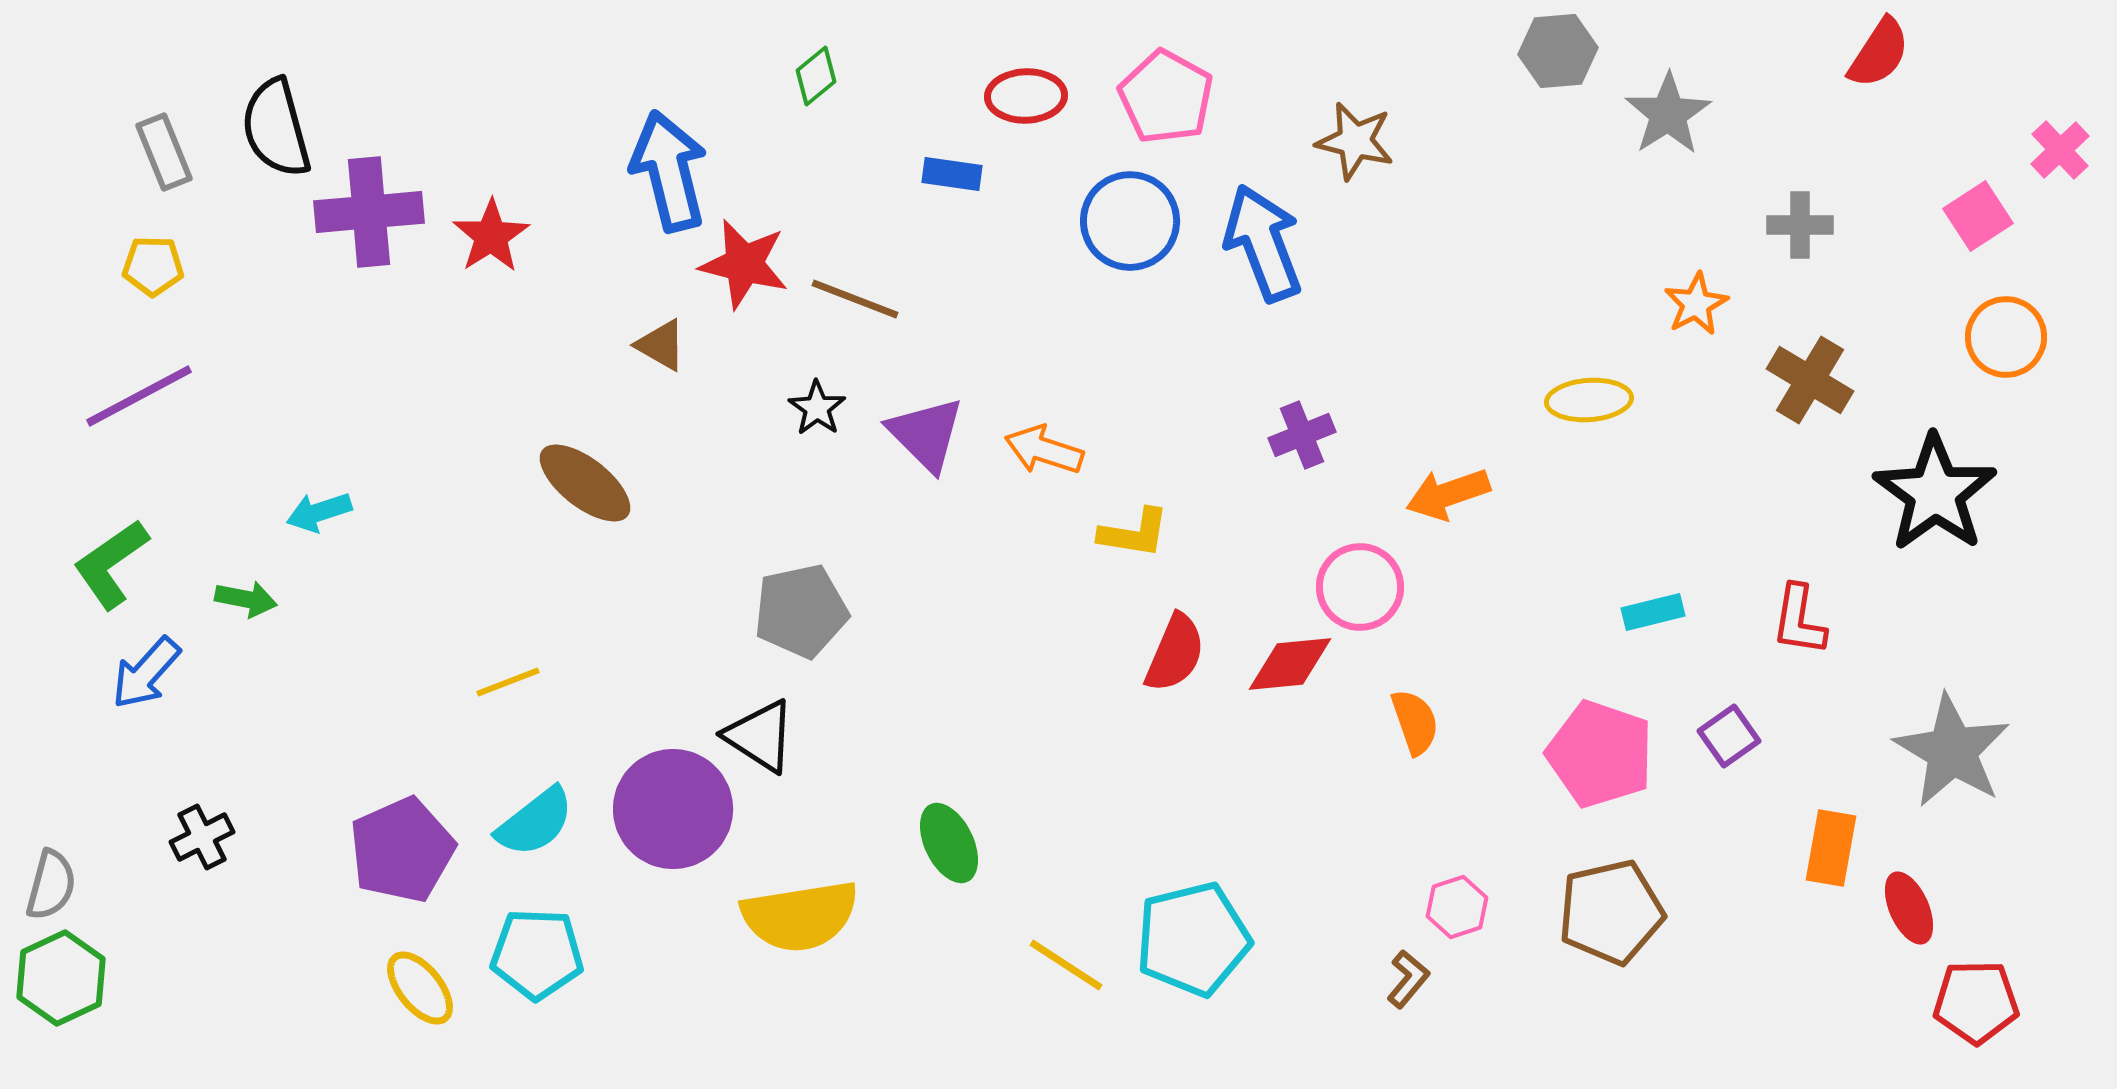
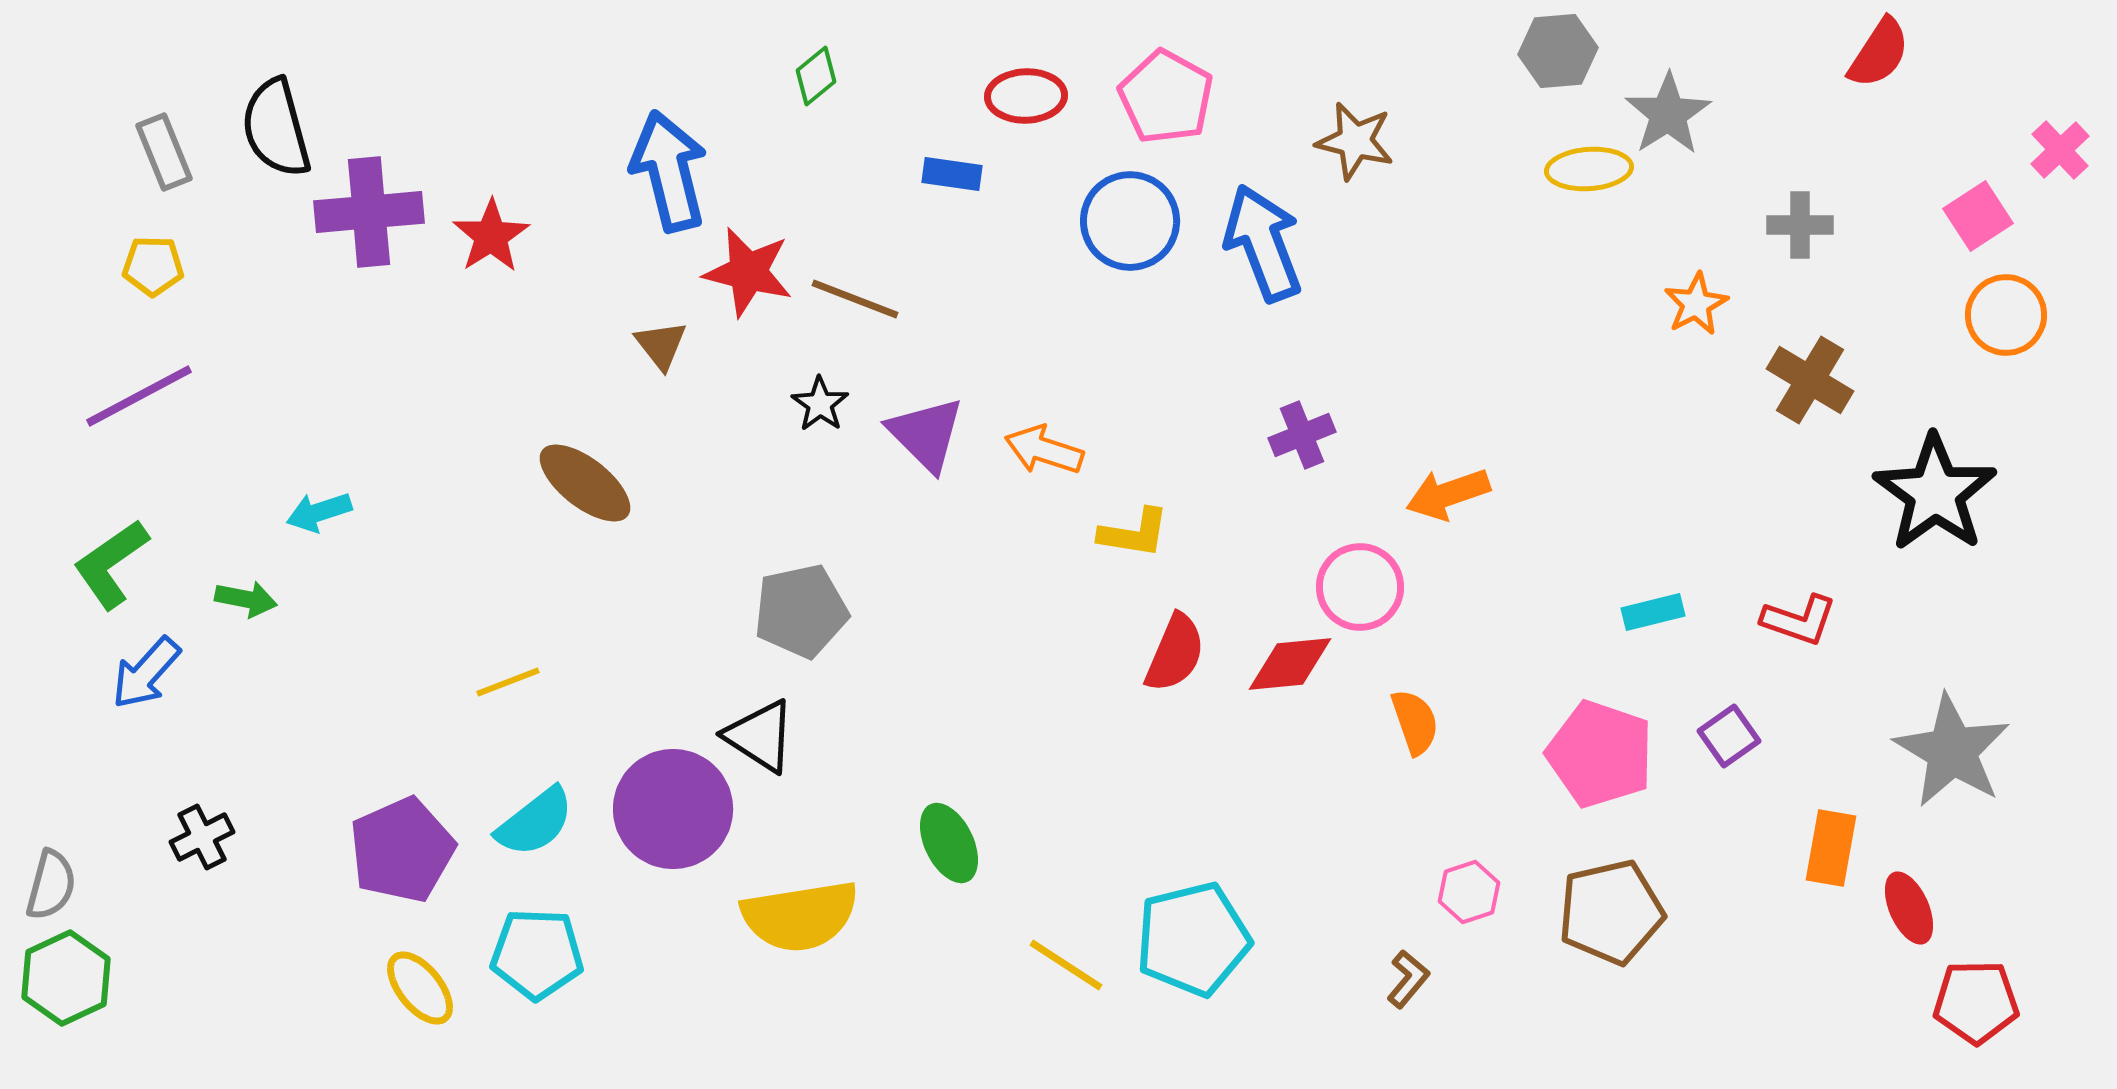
red star at (744, 264): moved 4 px right, 8 px down
orange circle at (2006, 337): moved 22 px up
brown triangle at (661, 345): rotated 22 degrees clockwise
yellow ellipse at (1589, 400): moved 231 px up
black star at (817, 408): moved 3 px right, 4 px up
red L-shape at (1799, 620): rotated 80 degrees counterclockwise
pink hexagon at (1457, 907): moved 12 px right, 15 px up
green hexagon at (61, 978): moved 5 px right
